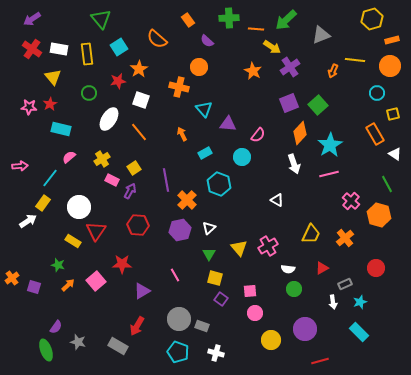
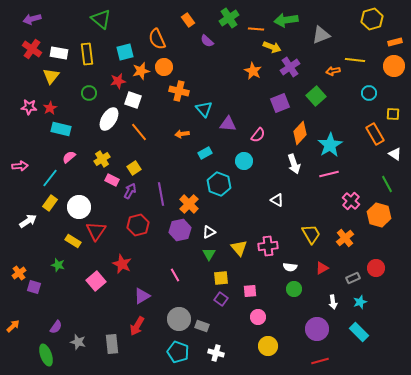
green cross at (229, 18): rotated 30 degrees counterclockwise
purple arrow at (32, 19): rotated 18 degrees clockwise
green triangle at (101, 19): rotated 10 degrees counterclockwise
green arrow at (286, 20): rotated 35 degrees clockwise
orange semicircle at (157, 39): rotated 25 degrees clockwise
orange rectangle at (392, 40): moved 3 px right, 2 px down
cyan square at (119, 47): moved 6 px right, 5 px down; rotated 18 degrees clockwise
yellow arrow at (272, 47): rotated 12 degrees counterclockwise
white rectangle at (59, 49): moved 4 px down
orange circle at (390, 66): moved 4 px right
orange circle at (199, 67): moved 35 px left
orange star at (139, 69): moved 2 px right, 2 px down; rotated 18 degrees clockwise
orange arrow at (333, 71): rotated 56 degrees clockwise
yellow triangle at (53, 77): moved 2 px left, 1 px up; rotated 18 degrees clockwise
orange cross at (179, 87): moved 4 px down
cyan circle at (377, 93): moved 8 px left
white square at (141, 100): moved 8 px left
purple square at (289, 103): moved 9 px left
red star at (50, 104): moved 4 px down
green square at (318, 105): moved 2 px left, 9 px up
yellow square at (393, 114): rotated 16 degrees clockwise
orange arrow at (182, 134): rotated 72 degrees counterclockwise
cyan circle at (242, 157): moved 2 px right, 4 px down
purple line at (166, 180): moved 5 px left, 14 px down
orange cross at (187, 200): moved 2 px right, 4 px down
yellow rectangle at (43, 203): moved 7 px right
red hexagon at (138, 225): rotated 20 degrees counterclockwise
white triangle at (209, 228): moved 4 px down; rotated 16 degrees clockwise
yellow trapezoid at (311, 234): rotated 55 degrees counterclockwise
pink cross at (268, 246): rotated 24 degrees clockwise
red star at (122, 264): rotated 24 degrees clockwise
white semicircle at (288, 269): moved 2 px right, 2 px up
orange cross at (12, 278): moved 7 px right, 5 px up
yellow square at (215, 278): moved 6 px right; rotated 21 degrees counterclockwise
gray rectangle at (345, 284): moved 8 px right, 6 px up
orange arrow at (68, 285): moved 55 px left, 41 px down
purple triangle at (142, 291): moved 5 px down
pink circle at (255, 313): moved 3 px right, 4 px down
purple circle at (305, 329): moved 12 px right
yellow circle at (271, 340): moved 3 px left, 6 px down
gray rectangle at (118, 346): moved 6 px left, 2 px up; rotated 54 degrees clockwise
green ellipse at (46, 350): moved 5 px down
